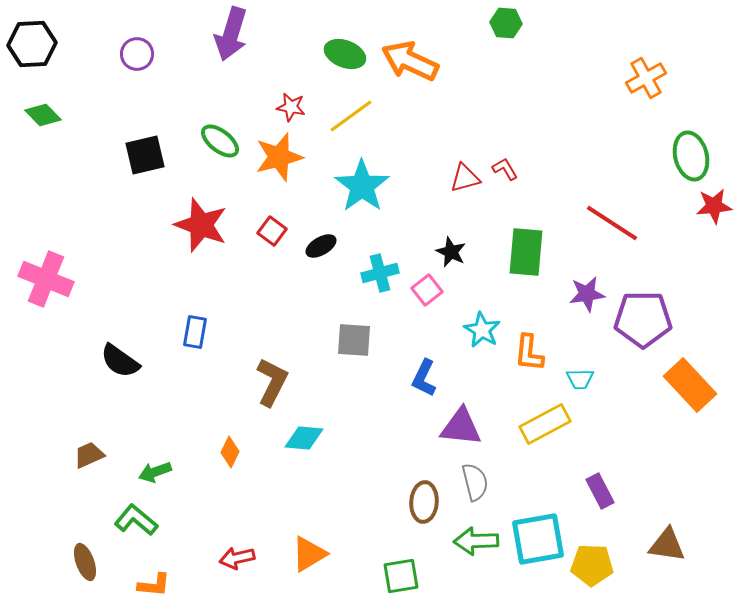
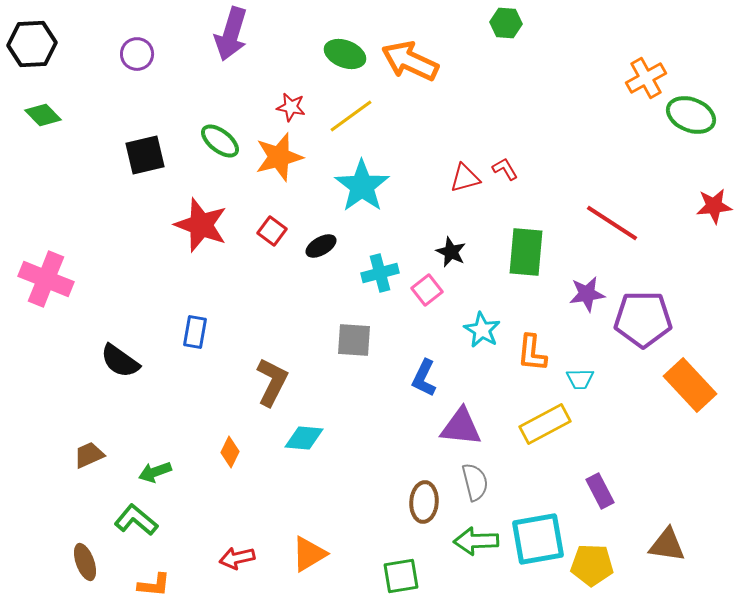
green ellipse at (691, 156): moved 41 px up; rotated 54 degrees counterclockwise
orange L-shape at (529, 353): moved 3 px right
